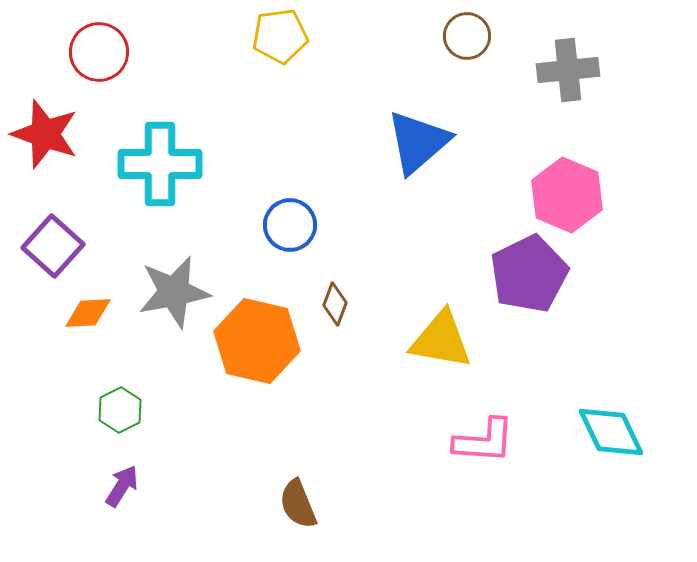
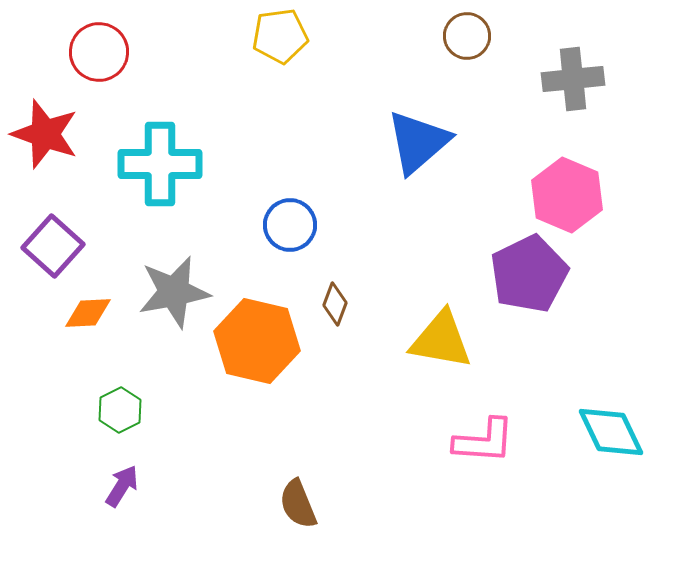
gray cross: moved 5 px right, 9 px down
